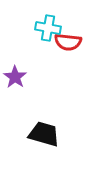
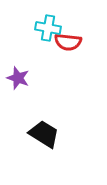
purple star: moved 3 px right, 1 px down; rotated 15 degrees counterclockwise
black trapezoid: rotated 16 degrees clockwise
